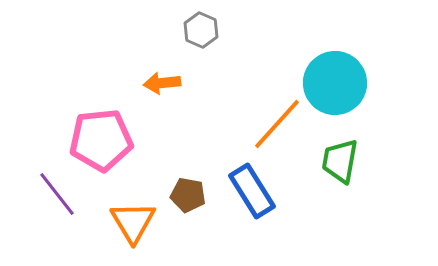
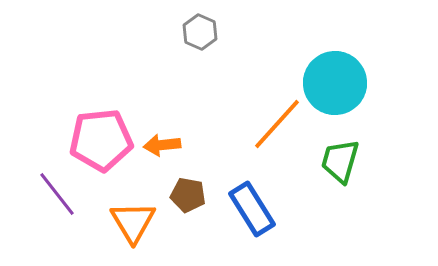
gray hexagon: moved 1 px left, 2 px down
orange arrow: moved 62 px down
green trapezoid: rotated 6 degrees clockwise
blue rectangle: moved 18 px down
